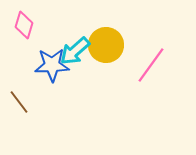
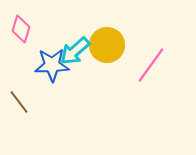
pink diamond: moved 3 px left, 4 px down
yellow circle: moved 1 px right
